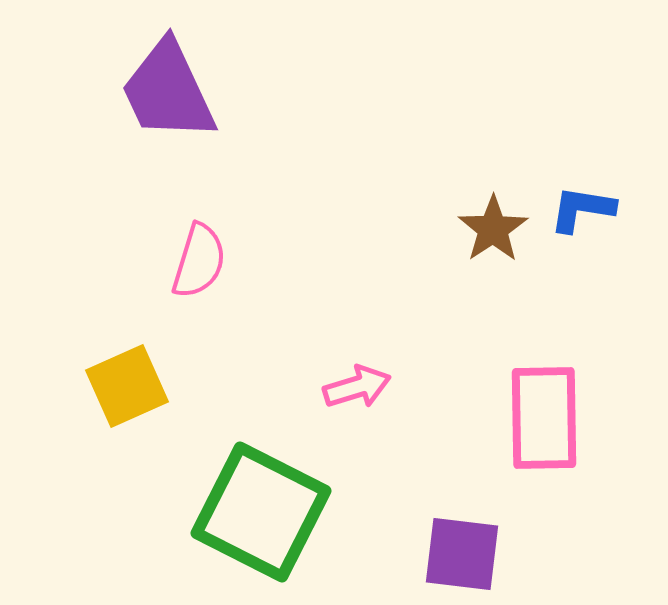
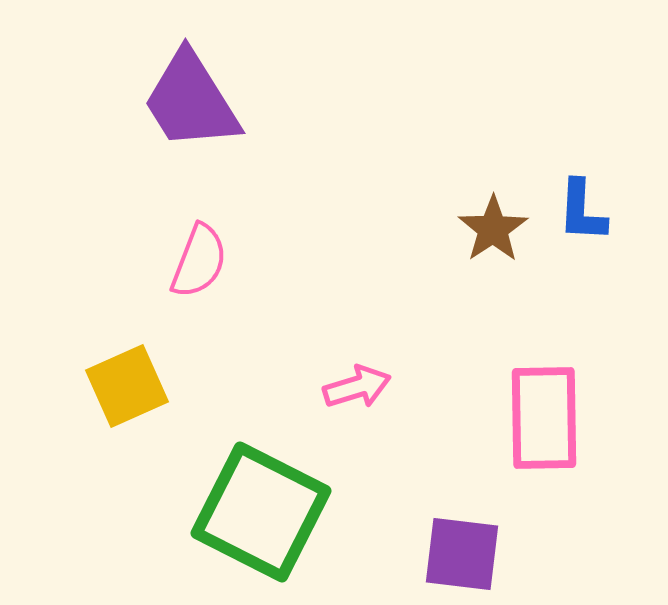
purple trapezoid: moved 23 px right, 10 px down; rotated 7 degrees counterclockwise
blue L-shape: moved 2 px down; rotated 96 degrees counterclockwise
pink semicircle: rotated 4 degrees clockwise
